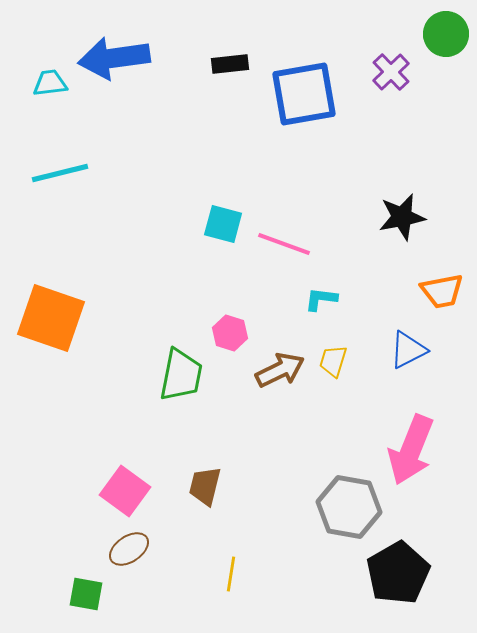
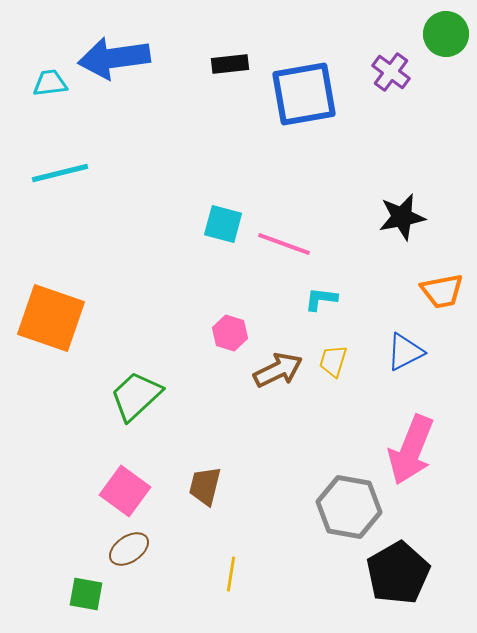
purple cross: rotated 9 degrees counterclockwise
blue triangle: moved 3 px left, 2 px down
brown arrow: moved 2 px left
green trapezoid: moved 45 px left, 21 px down; rotated 144 degrees counterclockwise
